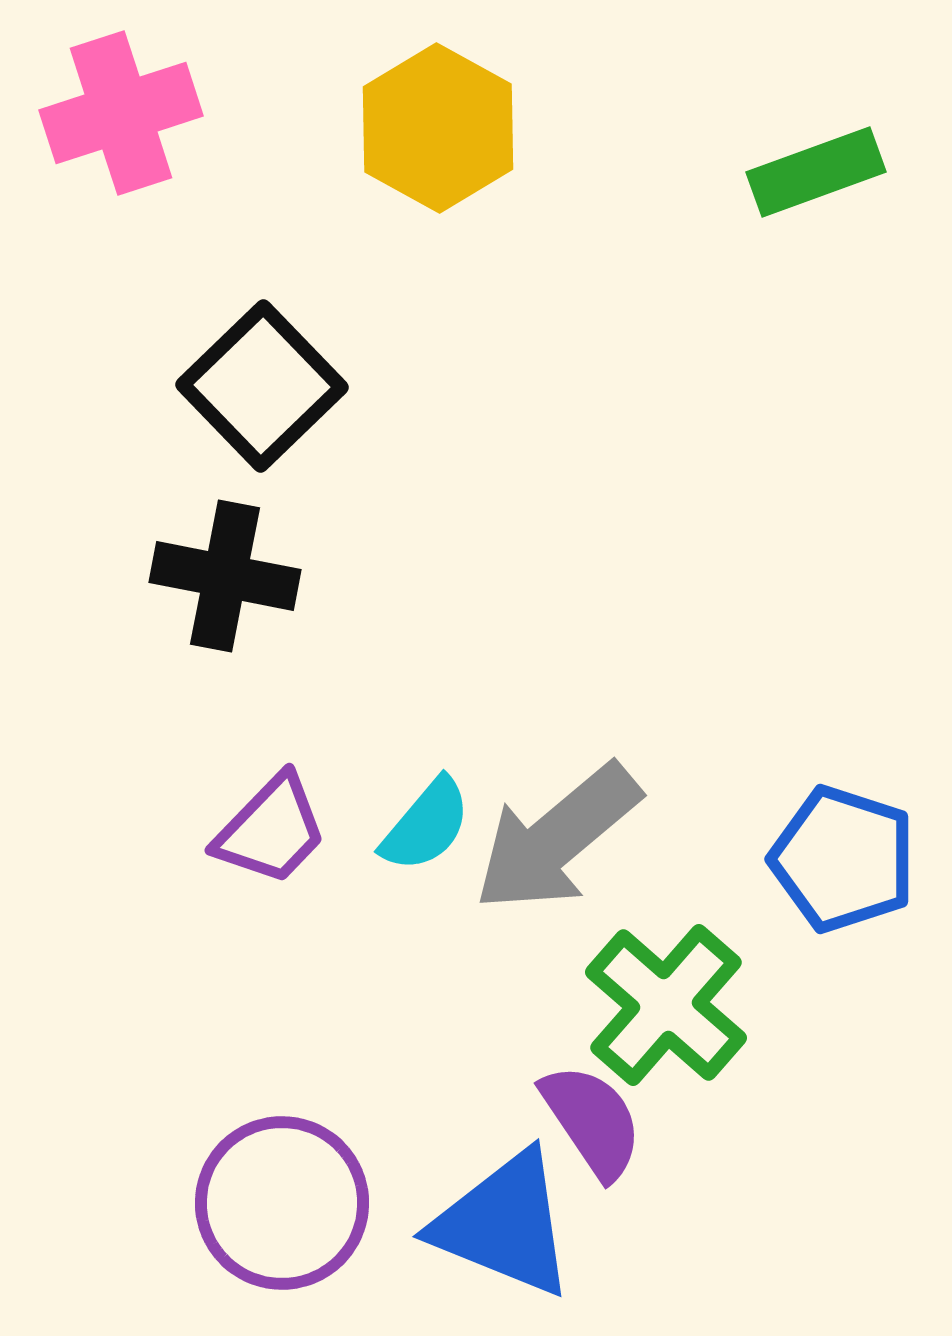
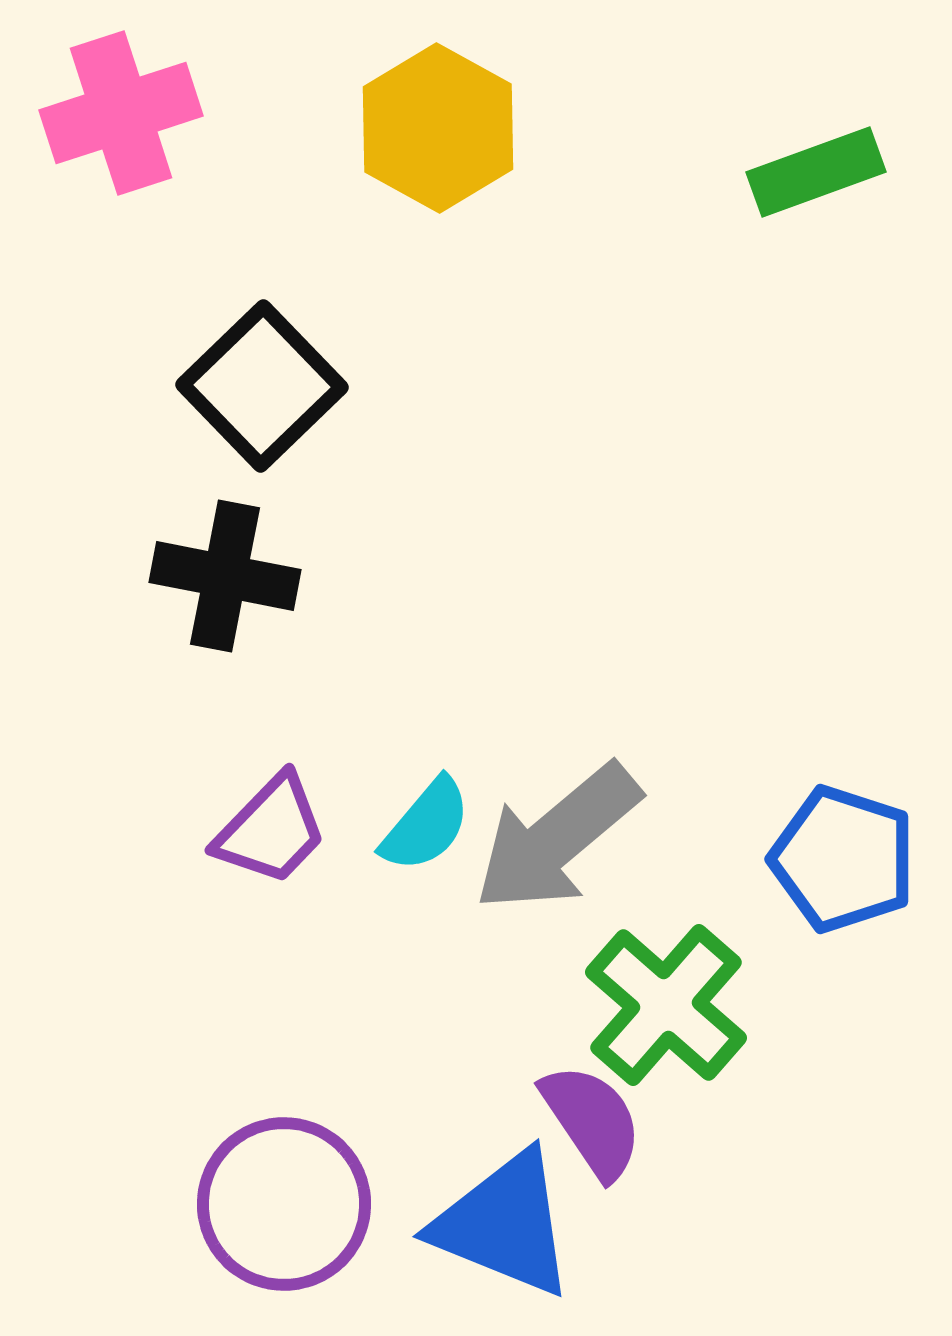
purple circle: moved 2 px right, 1 px down
